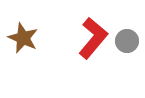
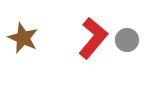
gray circle: moved 1 px up
